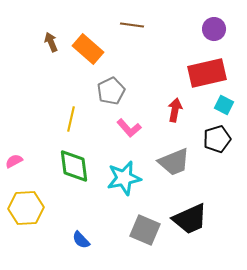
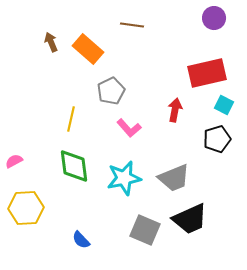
purple circle: moved 11 px up
gray trapezoid: moved 16 px down
